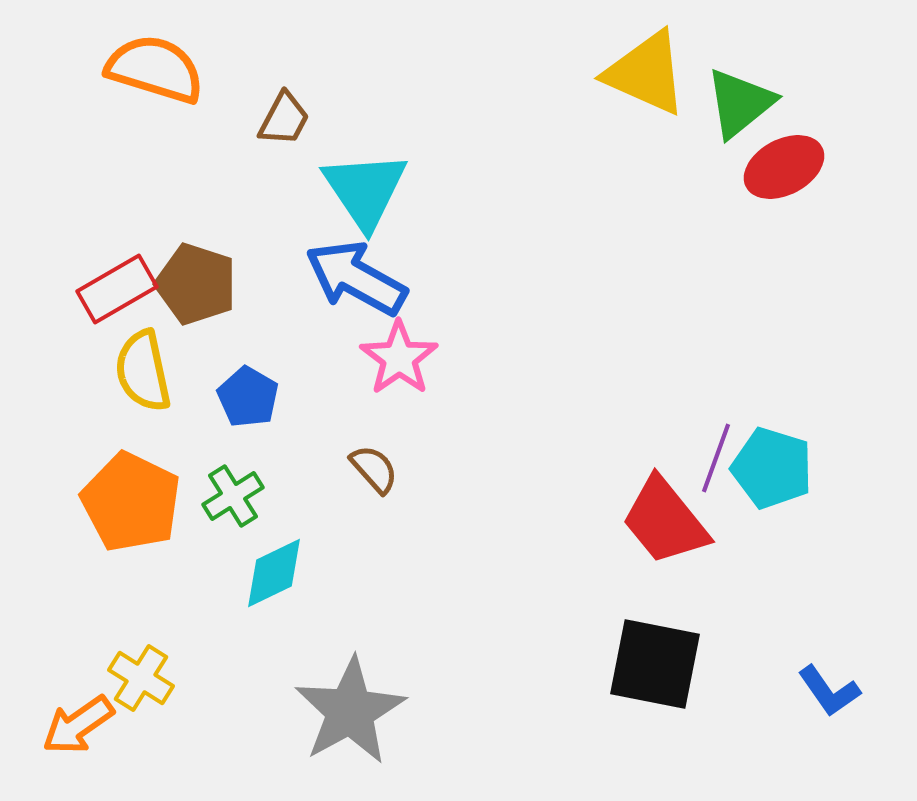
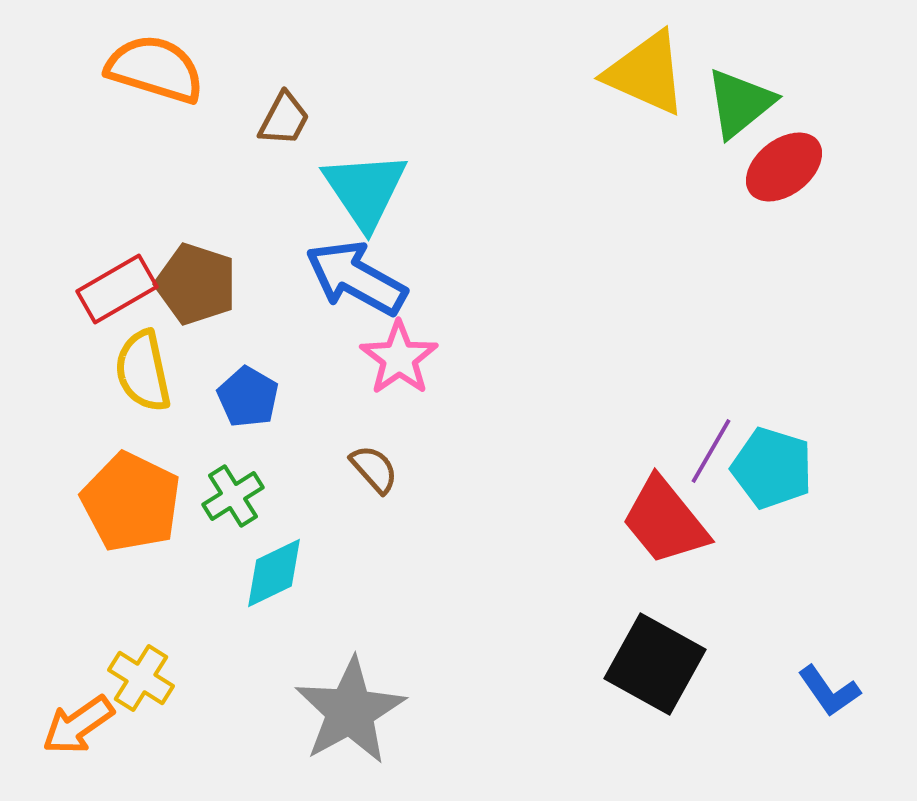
red ellipse: rotated 10 degrees counterclockwise
purple line: moved 5 px left, 7 px up; rotated 10 degrees clockwise
black square: rotated 18 degrees clockwise
